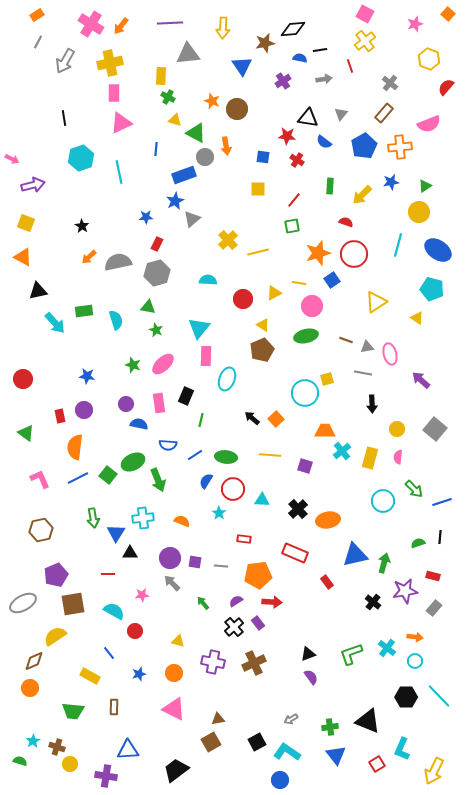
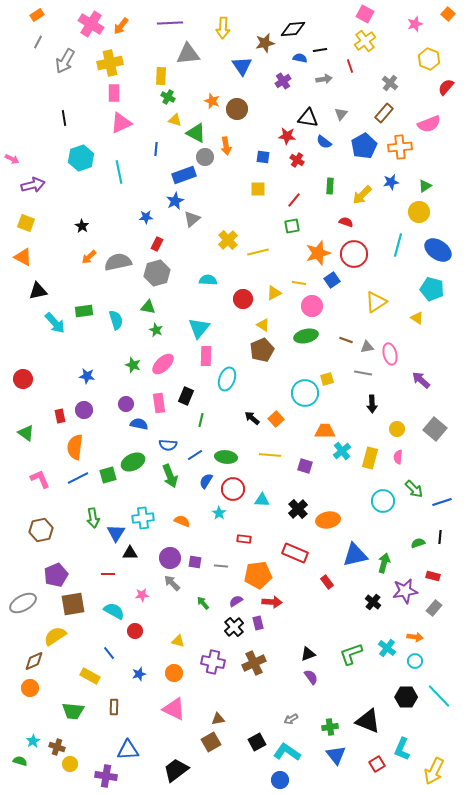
green square at (108, 475): rotated 36 degrees clockwise
green arrow at (158, 480): moved 12 px right, 4 px up
purple rectangle at (258, 623): rotated 24 degrees clockwise
